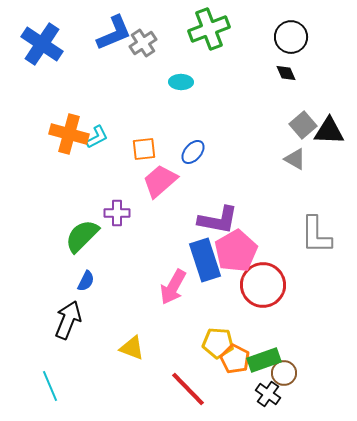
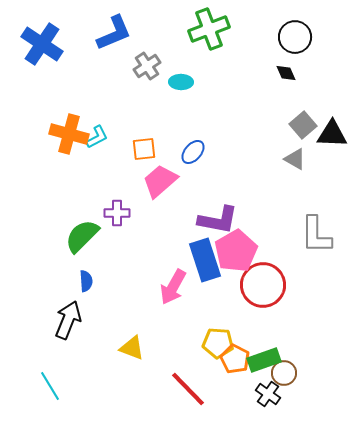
black circle: moved 4 px right
gray cross: moved 4 px right, 23 px down
black triangle: moved 3 px right, 3 px down
blue semicircle: rotated 30 degrees counterclockwise
cyan line: rotated 8 degrees counterclockwise
